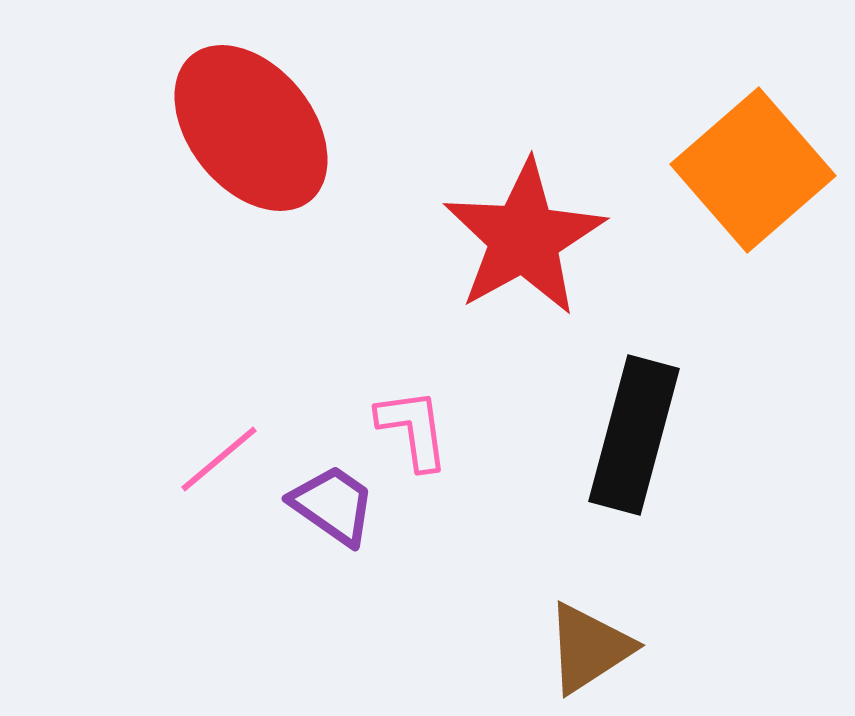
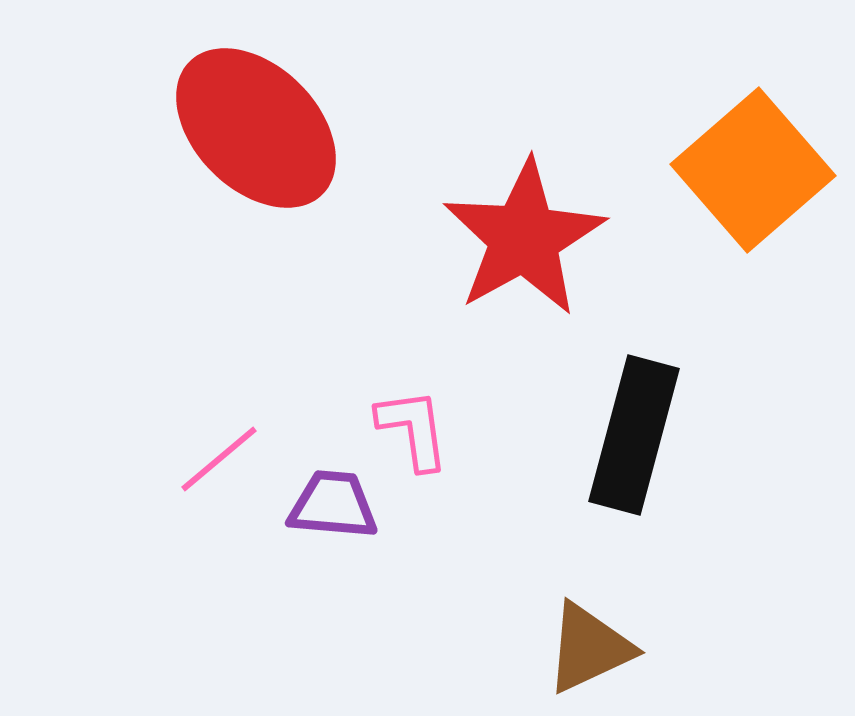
red ellipse: moved 5 px right; rotated 6 degrees counterclockwise
purple trapezoid: rotated 30 degrees counterclockwise
brown triangle: rotated 8 degrees clockwise
